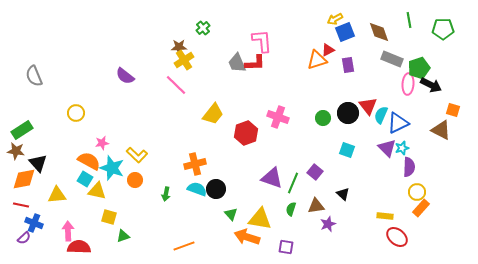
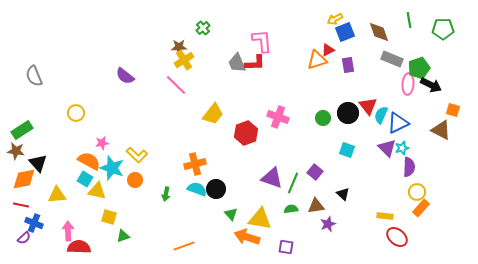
green semicircle at (291, 209): rotated 64 degrees clockwise
